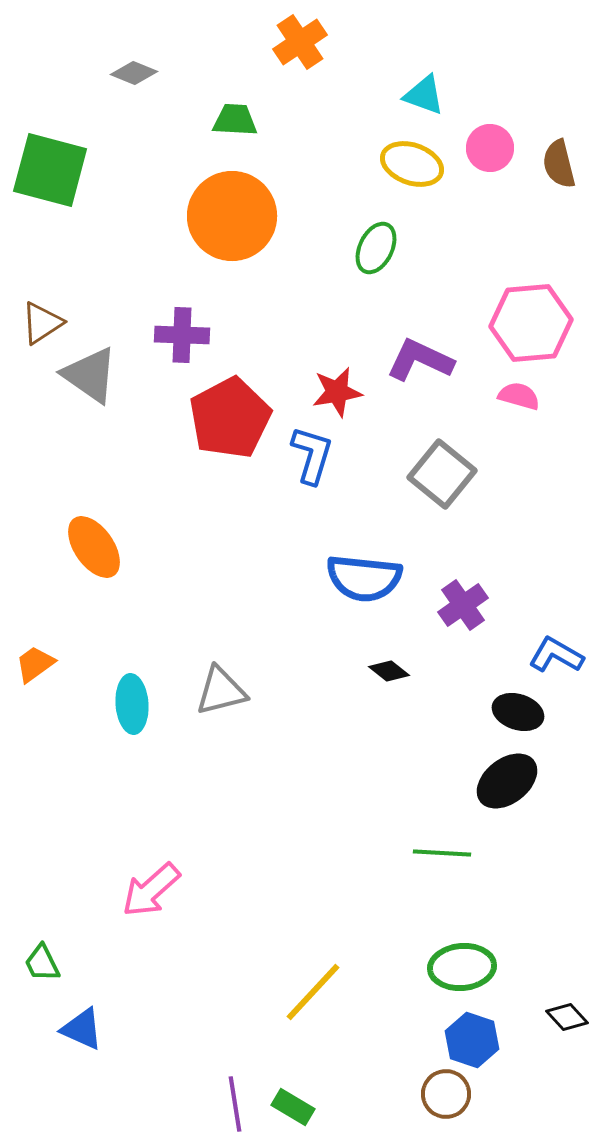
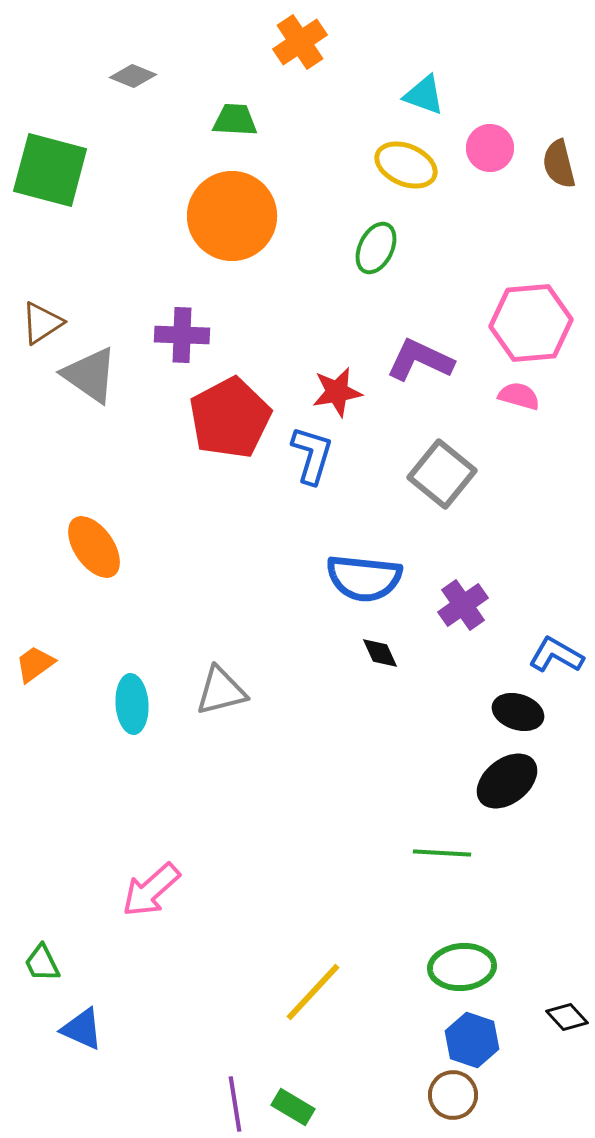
gray diamond at (134, 73): moved 1 px left, 3 px down
yellow ellipse at (412, 164): moved 6 px left, 1 px down; rotated 4 degrees clockwise
black diamond at (389, 671): moved 9 px left, 18 px up; rotated 27 degrees clockwise
brown circle at (446, 1094): moved 7 px right, 1 px down
